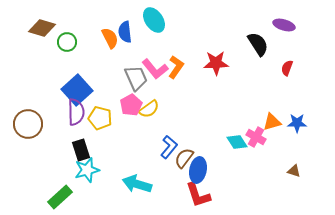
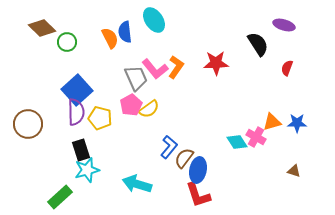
brown diamond: rotated 28 degrees clockwise
